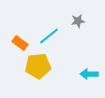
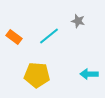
gray star: rotated 24 degrees clockwise
orange rectangle: moved 6 px left, 6 px up
yellow pentagon: moved 1 px left, 9 px down; rotated 10 degrees clockwise
